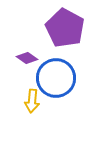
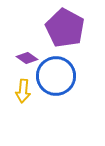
blue circle: moved 2 px up
yellow arrow: moved 9 px left, 10 px up
